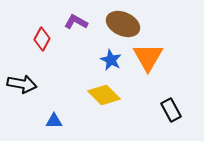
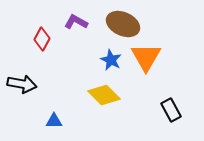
orange triangle: moved 2 px left
